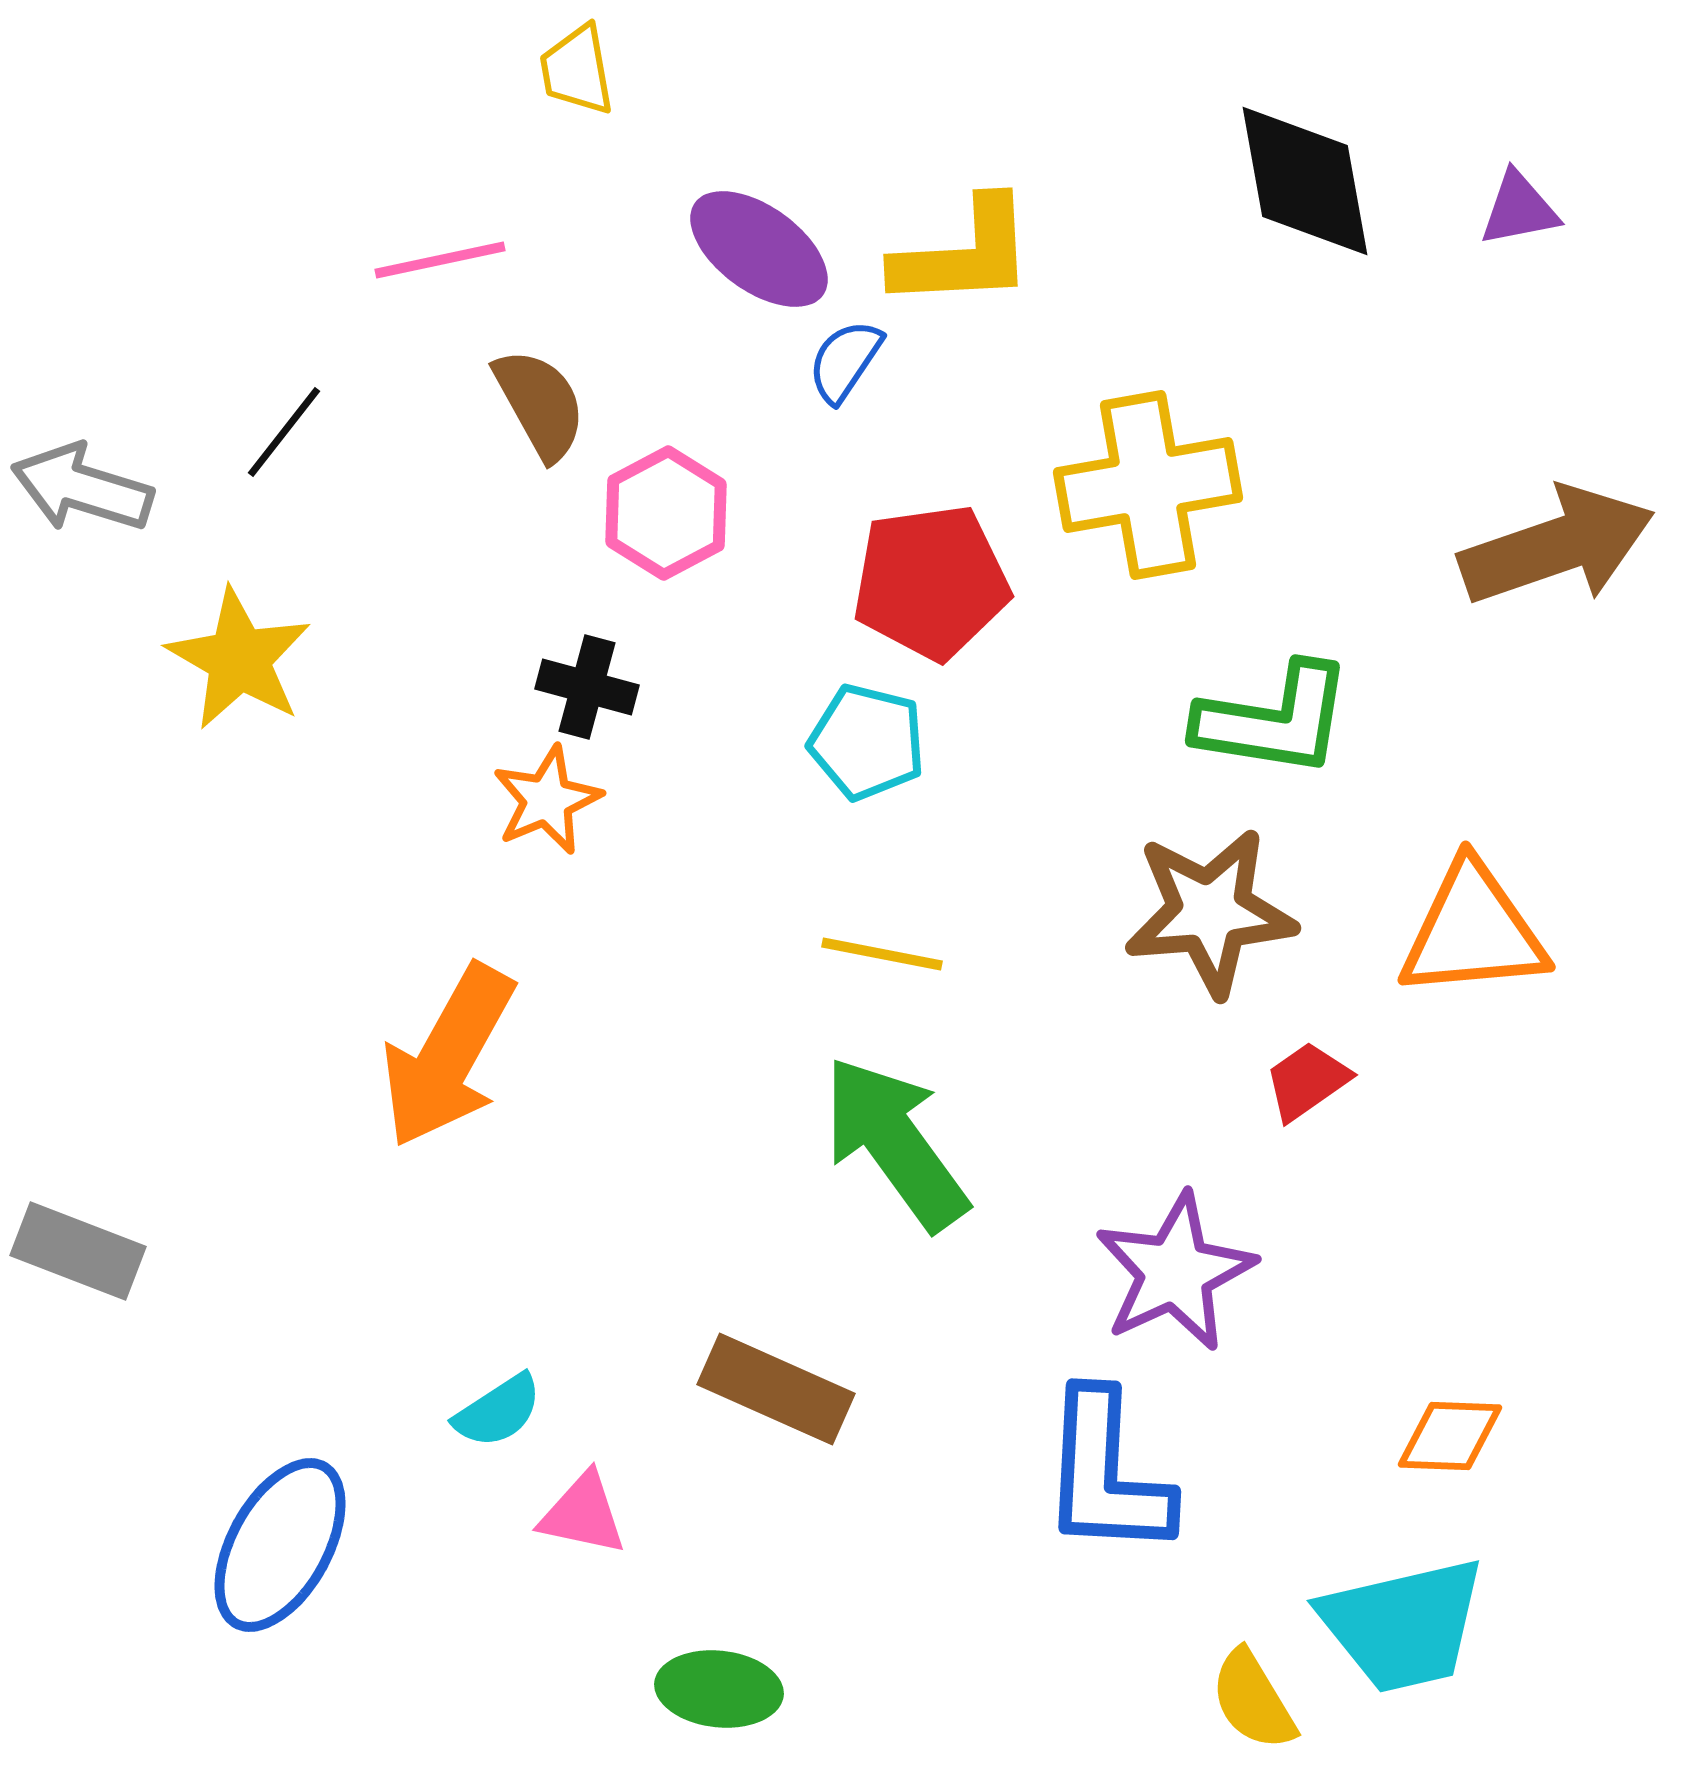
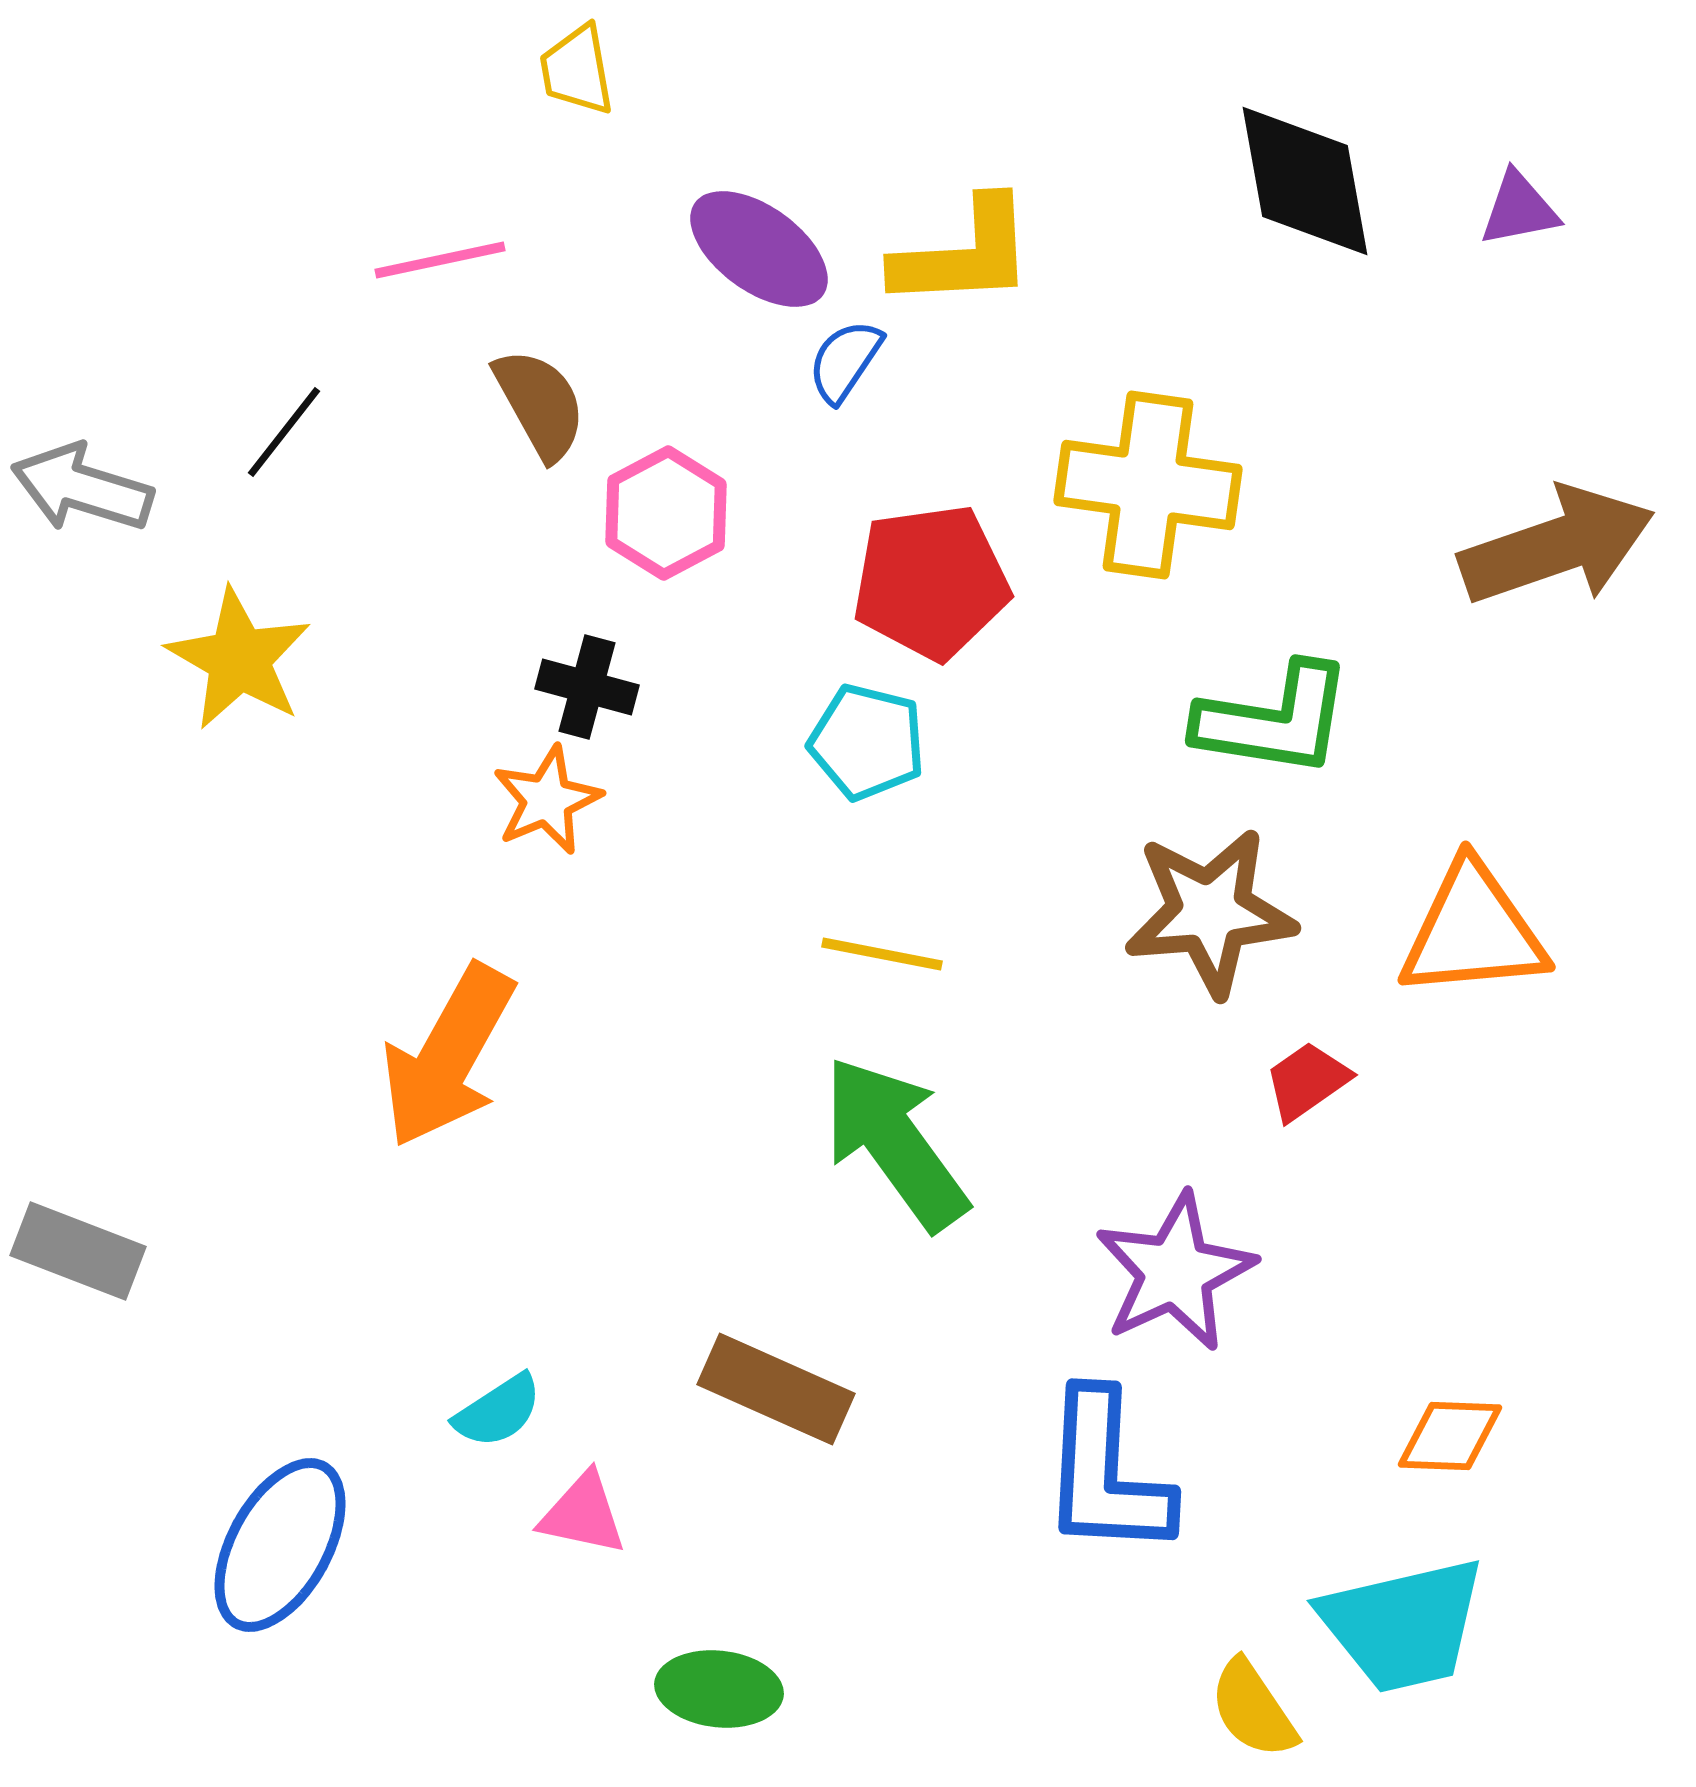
yellow cross: rotated 18 degrees clockwise
yellow semicircle: moved 9 px down; rotated 3 degrees counterclockwise
